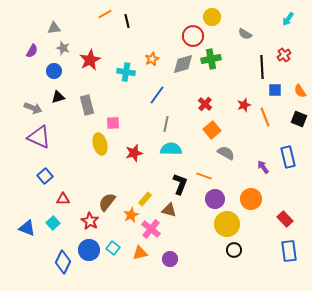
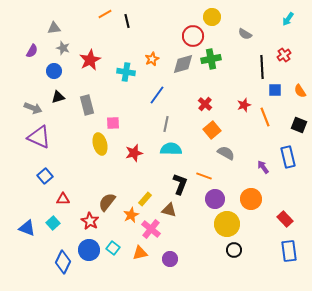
black square at (299, 119): moved 6 px down
